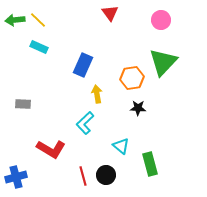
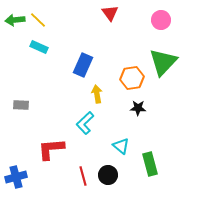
gray rectangle: moved 2 px left, 1 px down
red L-shape: rotated 144 degrees clockwise
black circle: moved 2 px right
